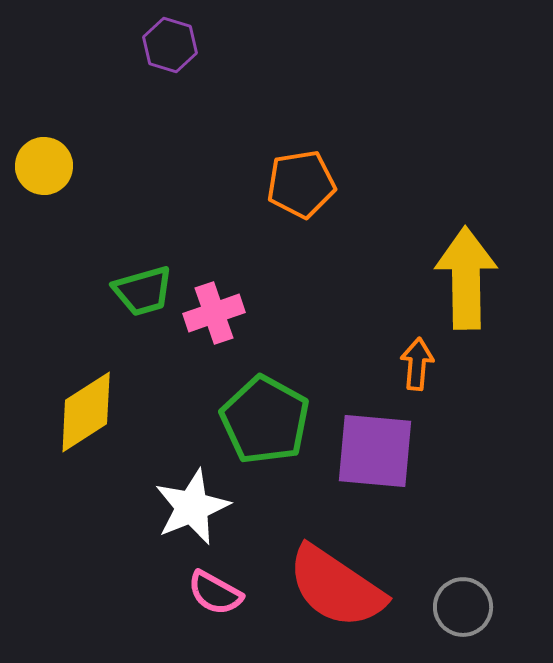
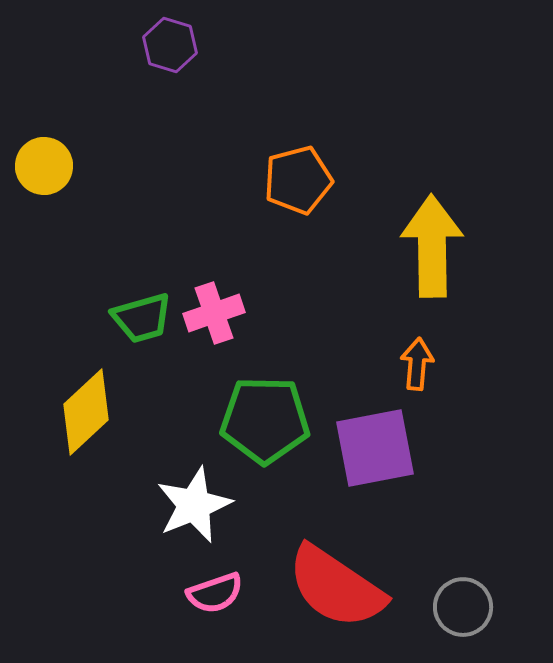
orange pentagon: moved 3 px left, 4 px up; rotated 6 degrees counterclockwise
yellow arrow: moved 34 px left, 32 px up
green trapezoid: moved 1 px left, 27 px down
yellow diamond: rotated 10 degrees counterclockwise
green pentagon: rotated 28 degrees counterclockwise
purple square: moved 3 px up; rotated 16 degrees counterclockwise
white star: moved 2 px right, 2 px up
pink semicircle: rotated 48 degrees counterclockwise
